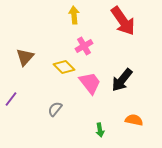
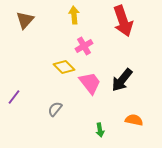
red arrow: rotated 16 degrees clockwise
brown triangle: moved 37 px up
purple line: moved 3 px right, 2 px up
